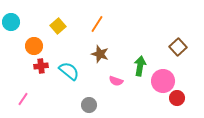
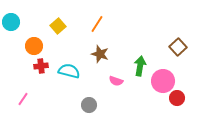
cyan semicircle: rotated 25 degrees counterclockwise
